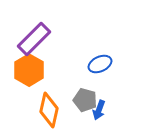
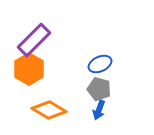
purple rectangle: moved 1 px down
orange hexagon: moved 1 px up
gray pentagon: moved 14 px right, 11 px up
orange diamond: rotated 72 degrees counterclockwise
